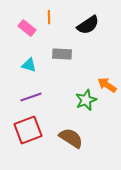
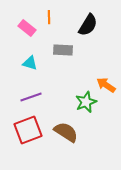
black semicircle: rotated 25 degrees counterclockwise
gray rectangle: moved 1 px right, 4 px up
cyan triangle: moved 1 px right, 2 px up
orange arrow: moved 1 px left
green star: moved 2 px down
brown semicircle: moved 5 px left, 6 px up
